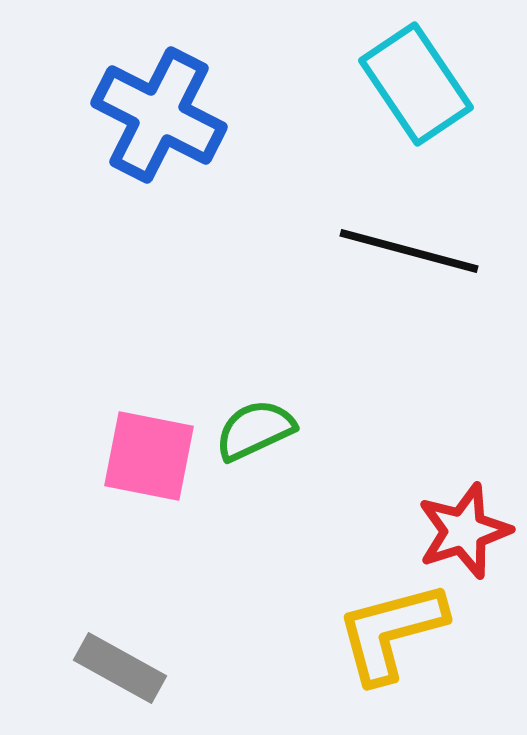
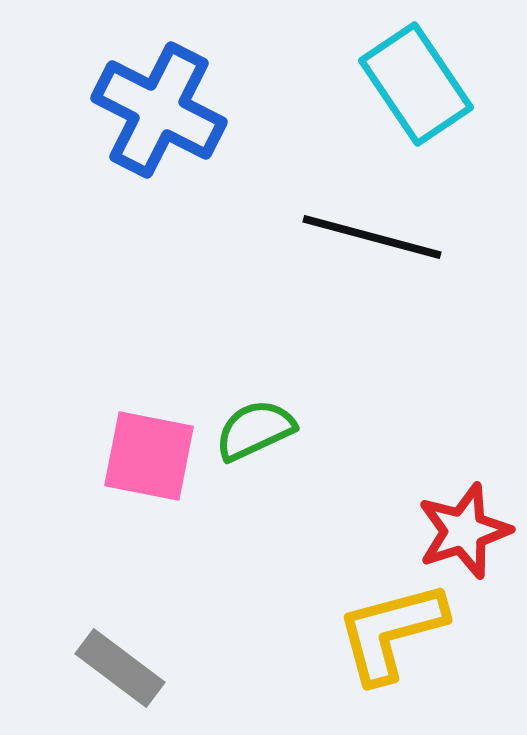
blue cross: moved 5 px up
black line: moved 37 px left, 14 px up
gray rectangle: rotated 8 degrees clockwise
